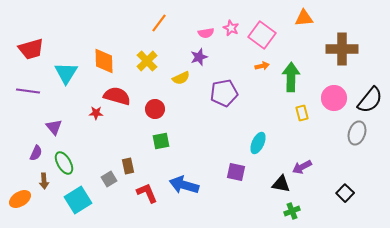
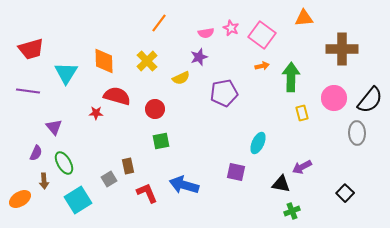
gray ellipse: rotated 20 degrees counterclockwise
